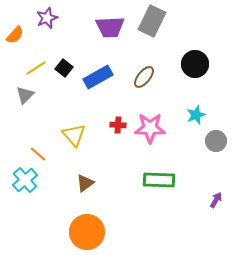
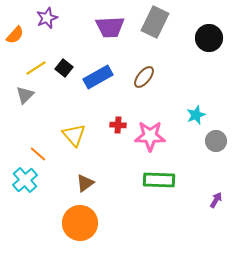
gray rectangle: moved 3 px right, 1 px down
black circle: moved 14 px right, 26 px up
pink star: moved 8 px down
orange circle: moved 7 px left, 9 px up
